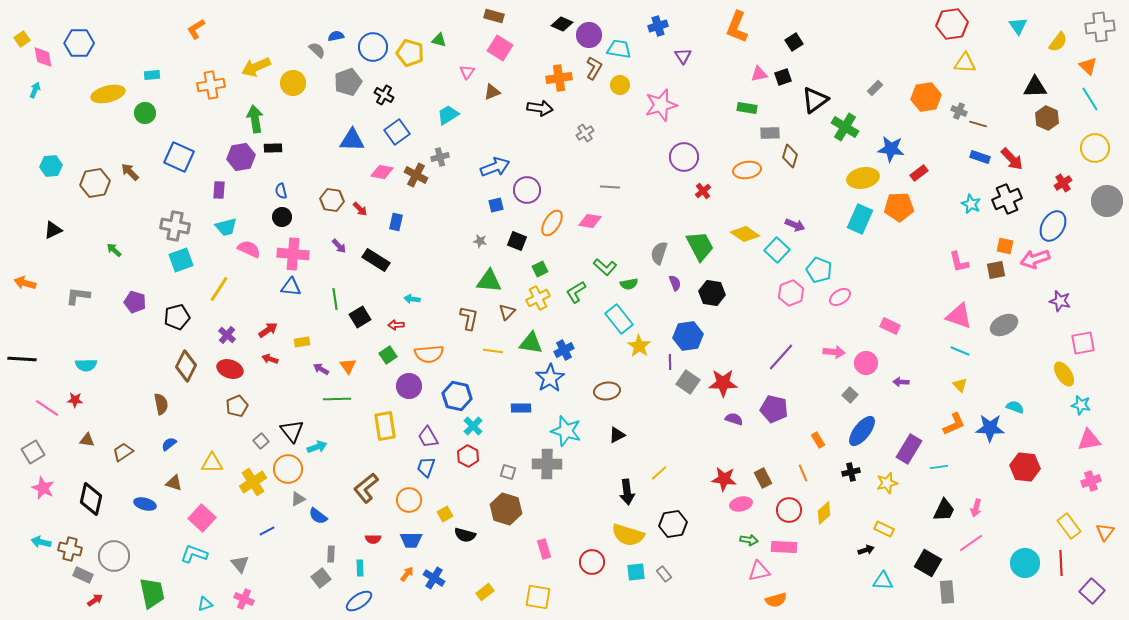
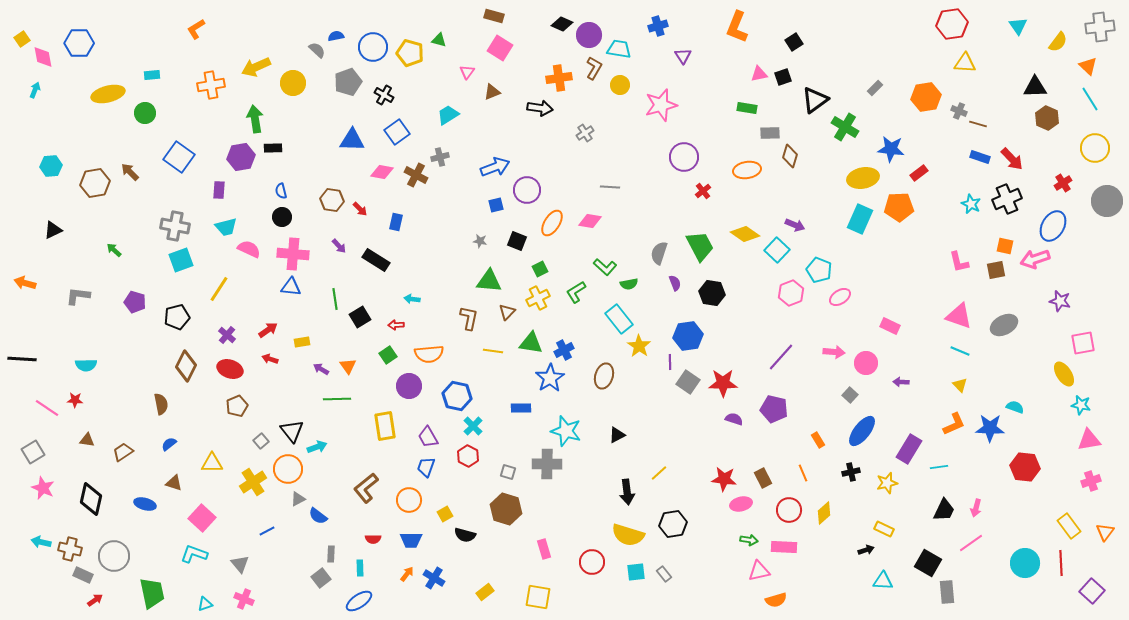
blue square at (179, 157): rotated 12 degrees clockwise
brown ellipse at (607, 391): moved 3 px left, 15 px up; rotated 65 degrees counterclockwise
